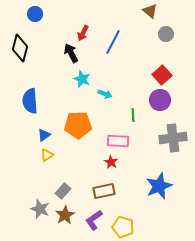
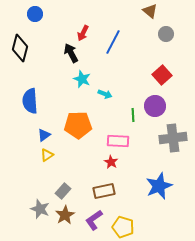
purple circle: moved 5 px left, 6 px down
